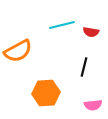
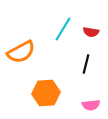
cyan line: moved 1 px right, 4 px down; rotated 45 degrees counterclockwise
orange semicircle: moved 3 px right, 1 px down
black line: moved 2 px right, 3 px up
pink semicircle: moved 2 px left
